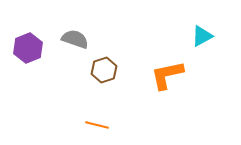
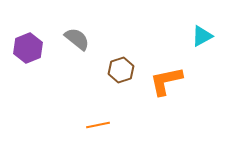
gray semicircle: moved 2 px right; rotated 20 degrees clockwise
brown hexagon: moved 17 px right
orange L-shape: moved 1 px left, 6 px down
orange line: moved 1 px right; rotated 25 degrees counterclockwise
